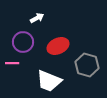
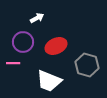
red ellipse: moved 2 px left
pink line: moved 1 px right
